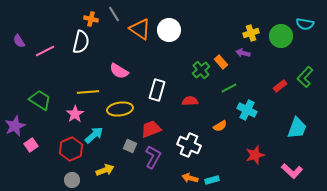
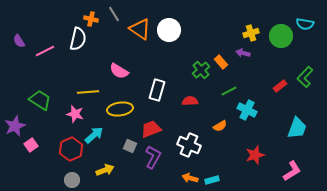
white semicircle: moved 3 px left, 3 px up
green line: moved 3 px down
pink star: rotated 24 degrees counterclockwise
pink L-shape: rotated 75 degrees counterclockwise
